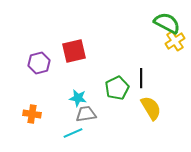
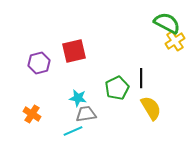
orange cross: rotated 24 degrees clockwise
cyan line: moved 2 px up
